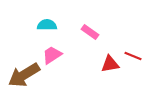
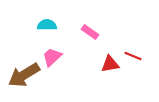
pink trapezoid: moved 2 px down; rotated 10 degrees counterclockwise
